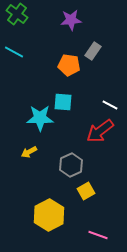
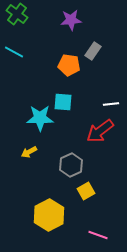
white line: moved 1 px right, 1 px up; rotated 35 degrees counterclockwise
